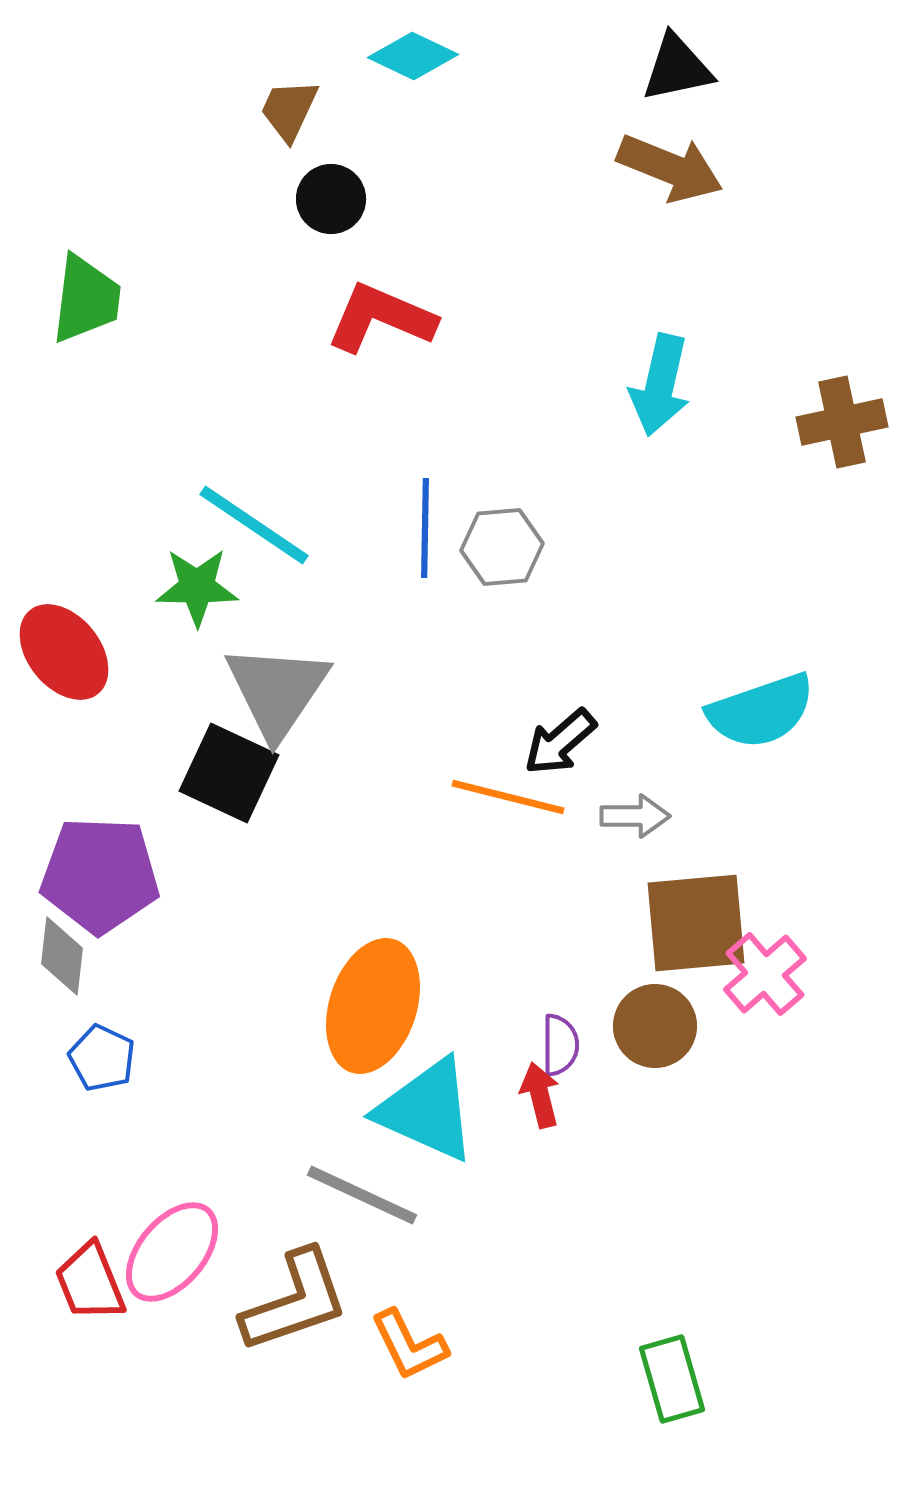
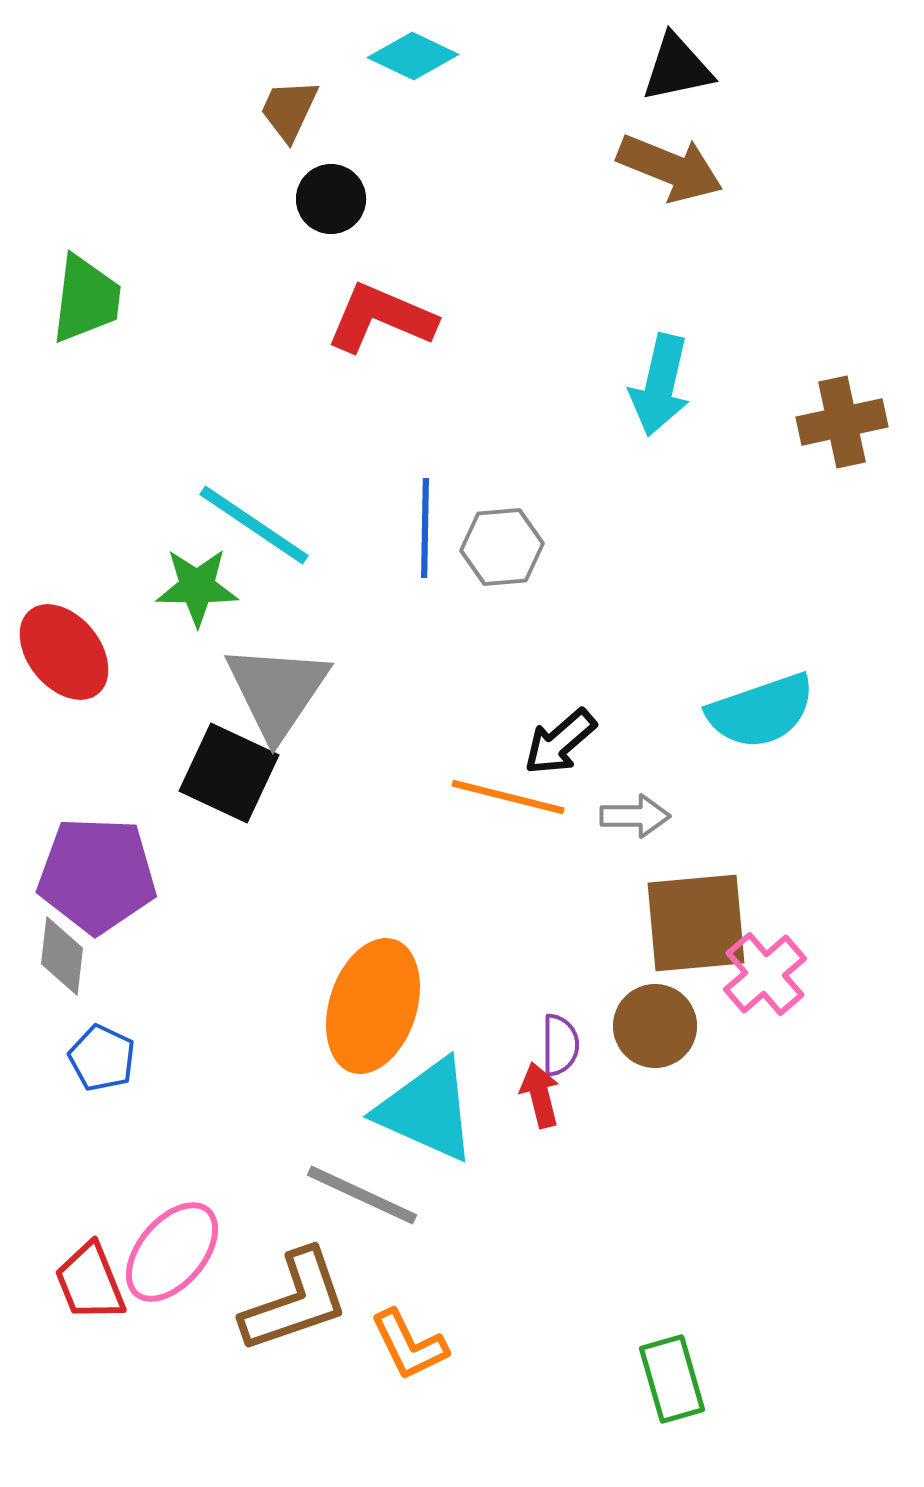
purple pentagon: moved 3 px left
